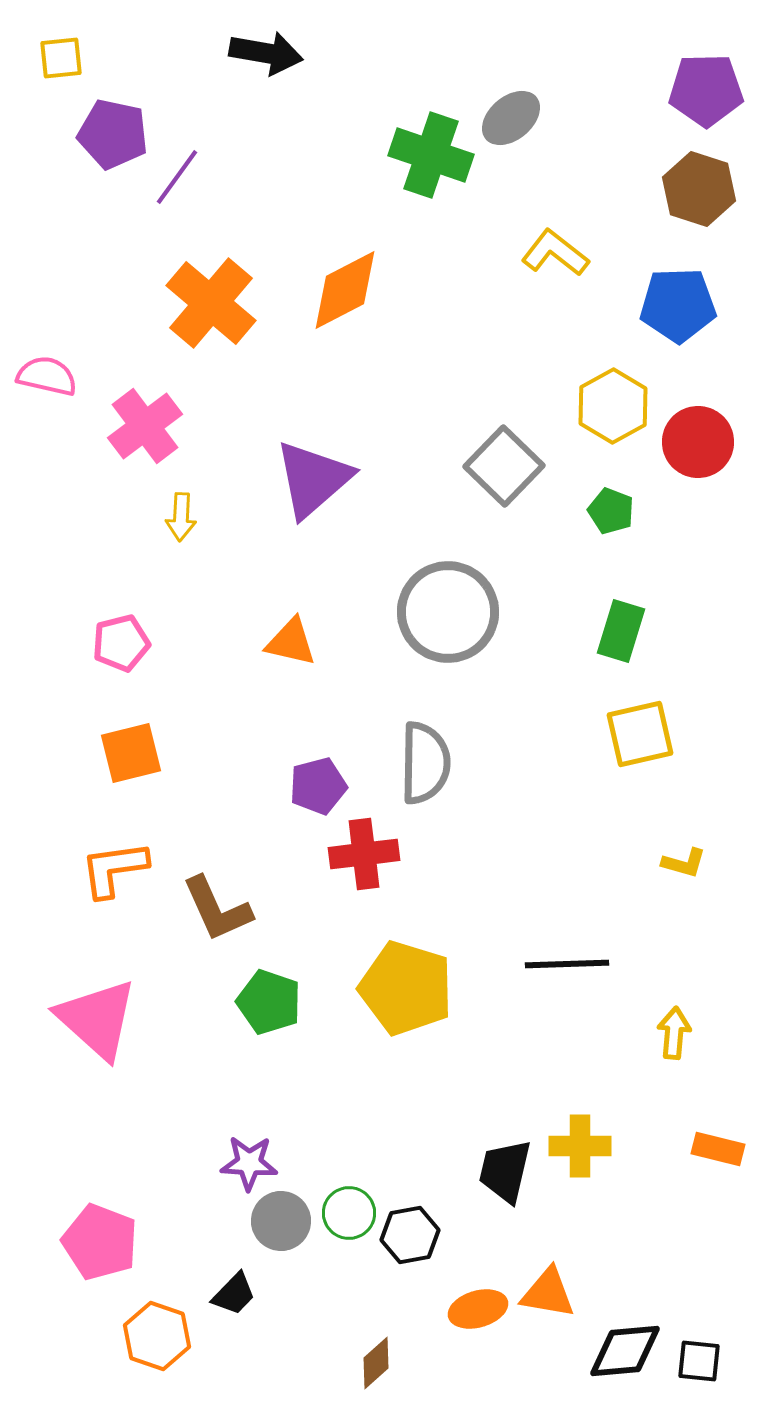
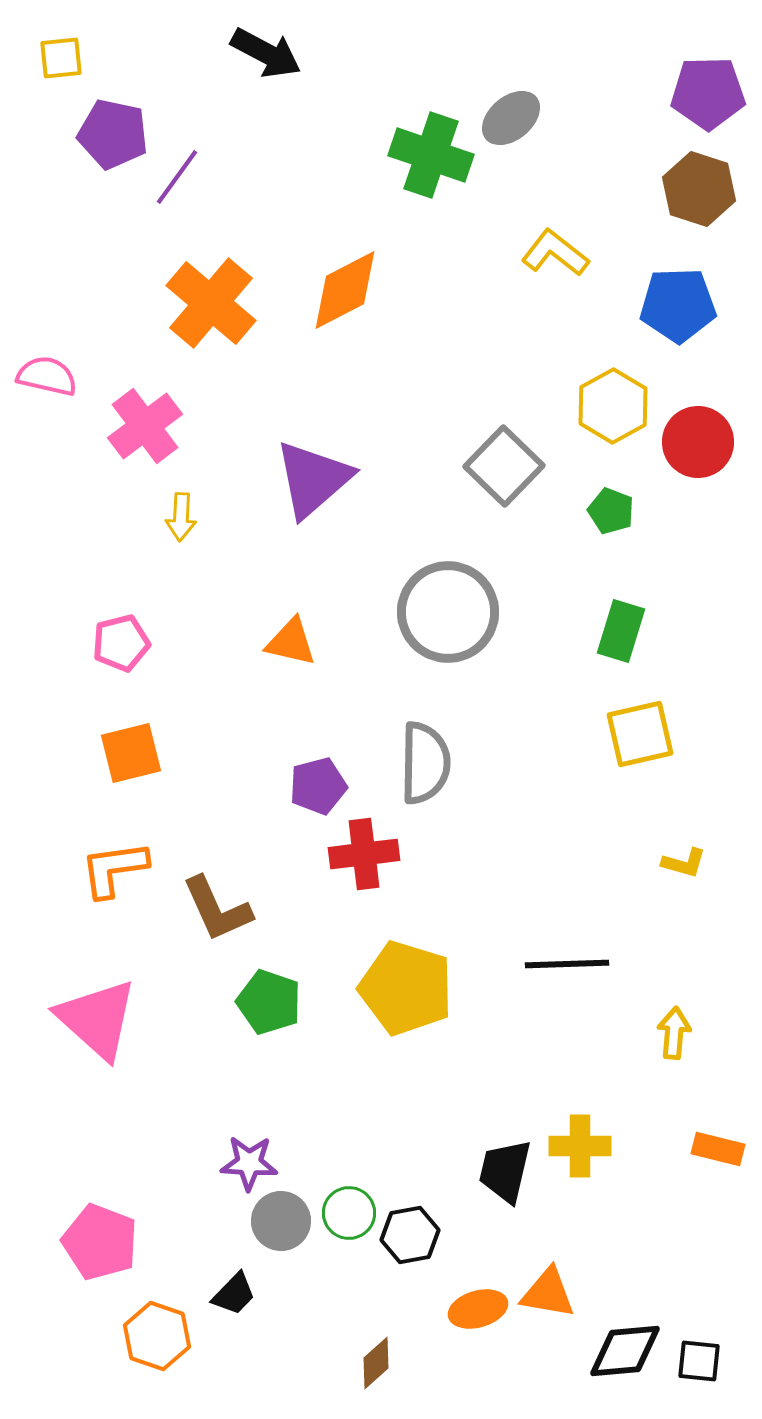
black arrow at (266, 53): rotated 18 degrees clockwise
purple pentagon at (706, 90): moved 2 px right, 3 px down
